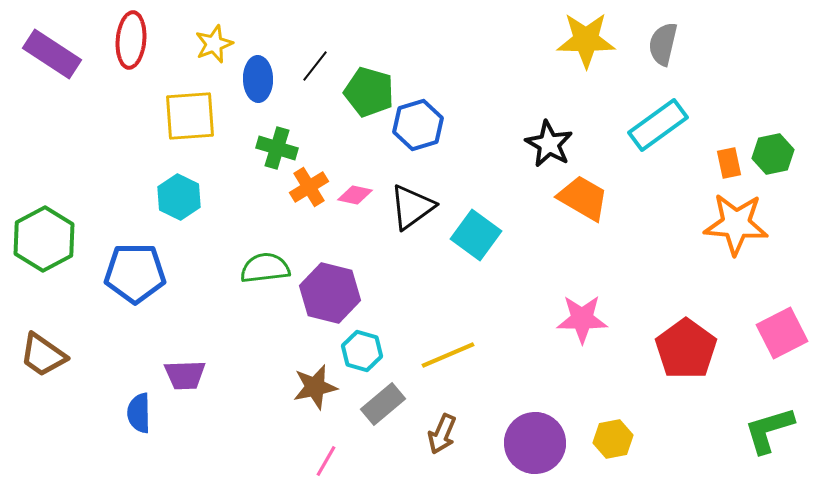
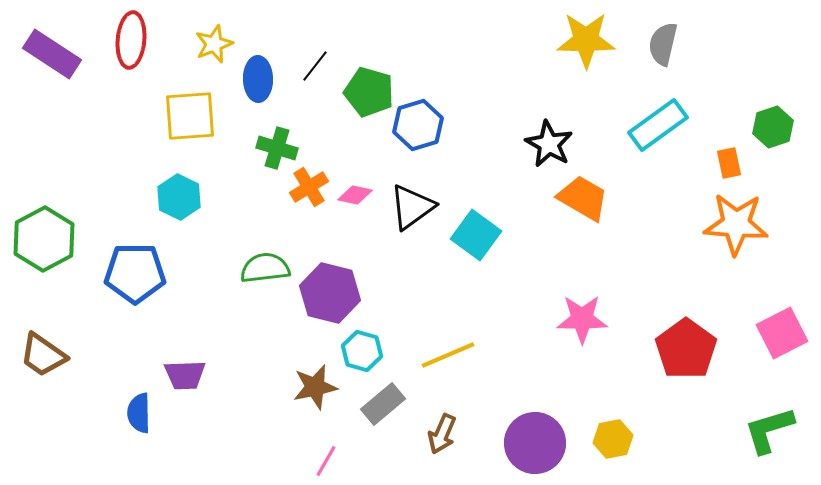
green hexagon at (773, 154): moved 27 px up; rotated 6 degrees counterclockwise
